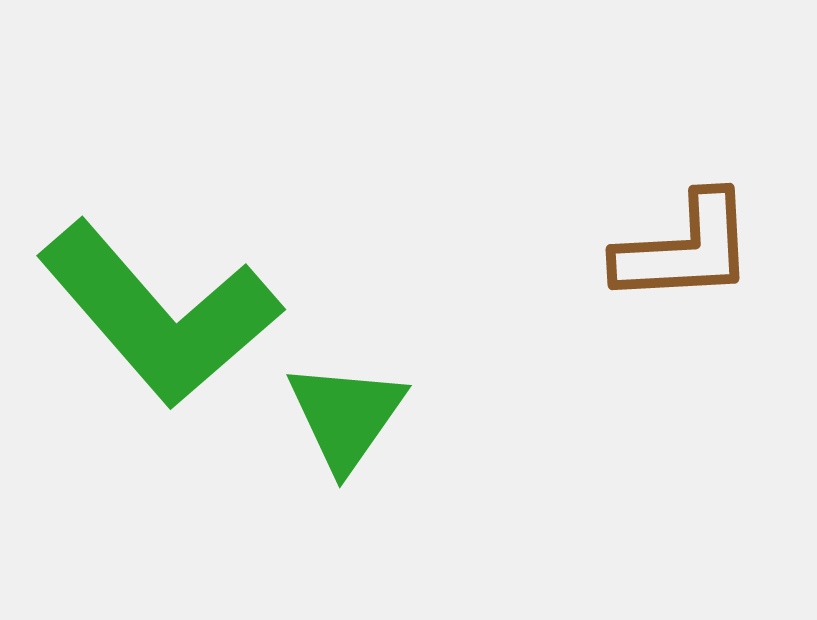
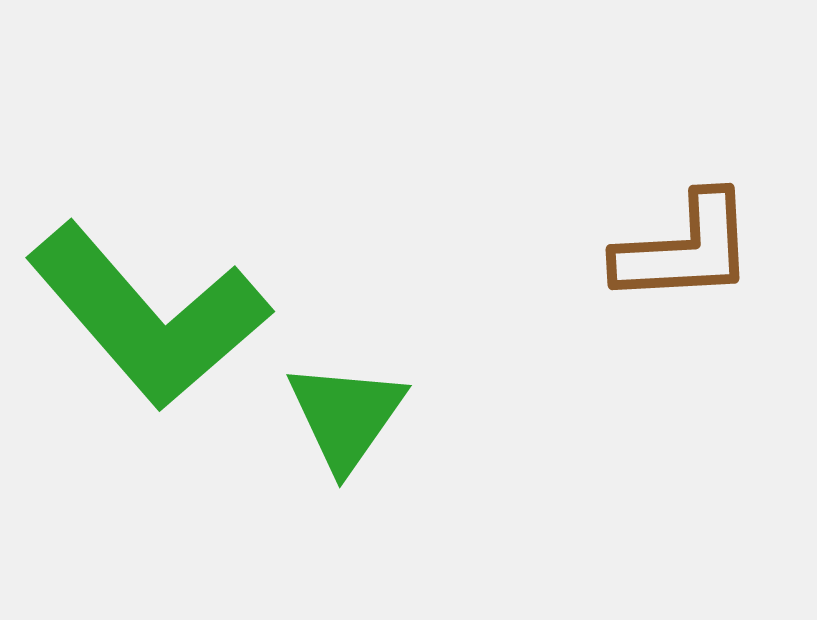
green L-shape: moved 11 px left, 2 px down
